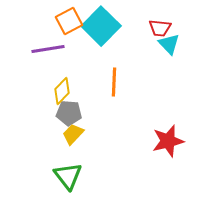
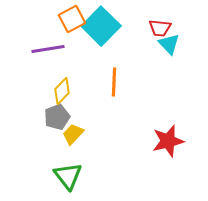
orange square: moved 3 px right, 2 px up
gray pentagon: moved 12 px left, 4 px down; rotated 25 degrees counterclockwise
